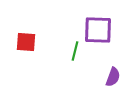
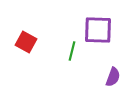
red square: rotated 25 degrees clockwise
green line: moved 3 px left
